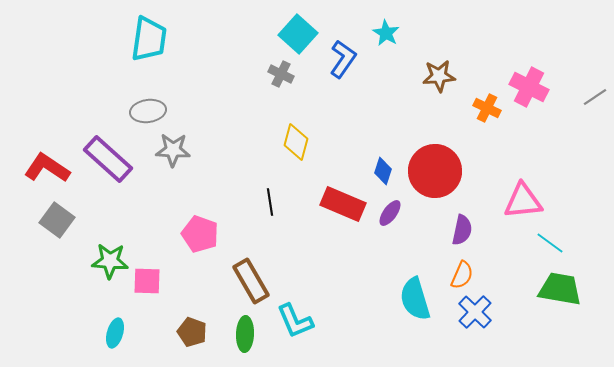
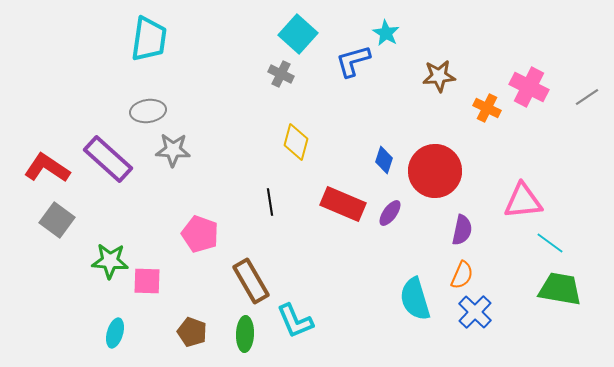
blue L-shape: moved 10 px right, 2 px down; rotated 141 degrees counterclockwise
gray line: moved 8 px left
blue diamond: moved 1 px right, 11 px up
